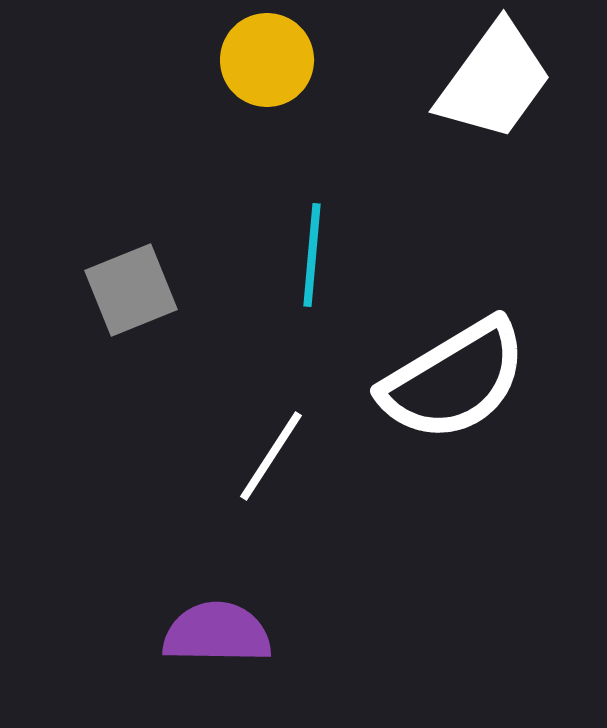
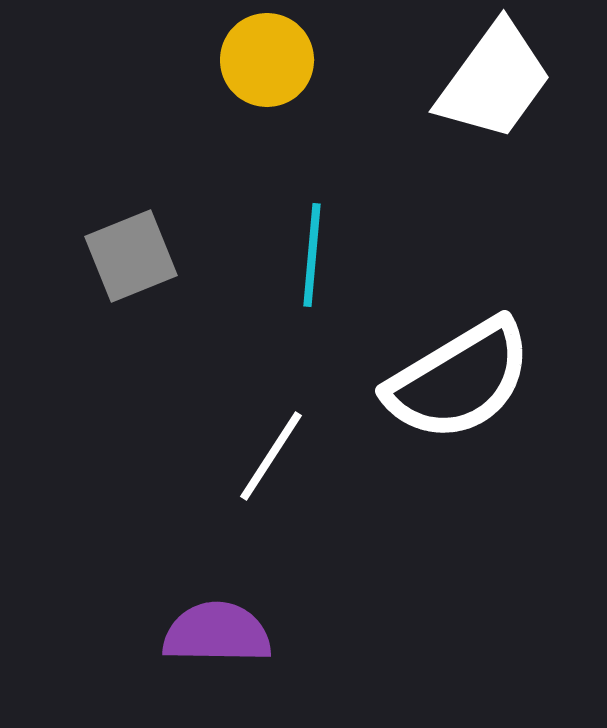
gray square: moved 34 px up
white semicircle: moved 5 px right
